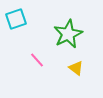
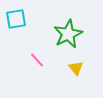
cyan square: rotated 10 degrees clockwise
yellow triangle: rotated 14 degrees clockwise
